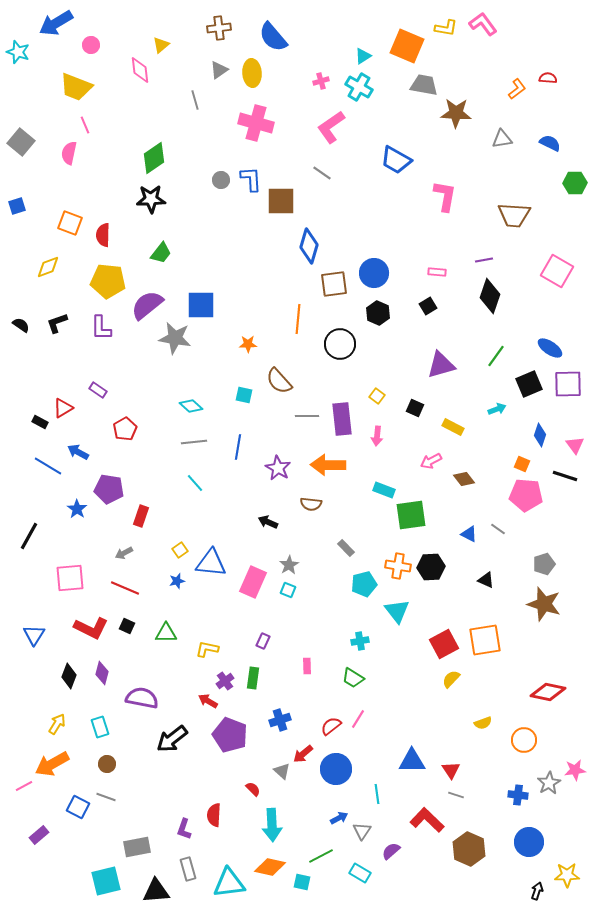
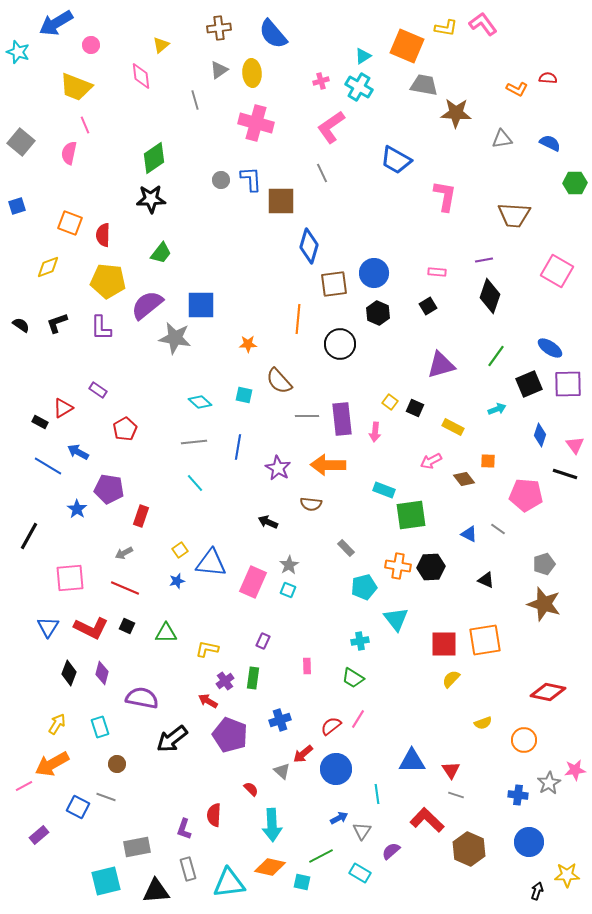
blue semicircle at (273, 37): moved 3 px up
pink diamond at (140, 70): moved 1 px right, 6 px down
orange L-shape at (517, 89): rotated 65 degrees clockwise
gray line at (322, 173): rotated 30 degrees clockwise
yellow square at (377, 396): moved 13 px right, 6 px down
cyan diamond at (191, 406): moved 9 px right, 4 px up
pink arrow at (377, 436): moved 2 px left, 4 px up
orange square at (522, 464): moved 34 px left, 3 px up; rotated 21 degrees counterclockwise
black line at (565, 476): moved 2 px up
cyan pentagon at (364, 584): moved 3 px down
cyan triangle at (397, 611): moved 1 px left, 8 px down
blue triangle at (34, 635): moved 14 px right, 8 px up
red square at (444, 644): rotated 28 degrees clockwise
black diamond at (69, 676): moved 3 px up
brown circle at (107, 764): moved 10 px right
red semicircle at (253, 789): moved 2 px left
